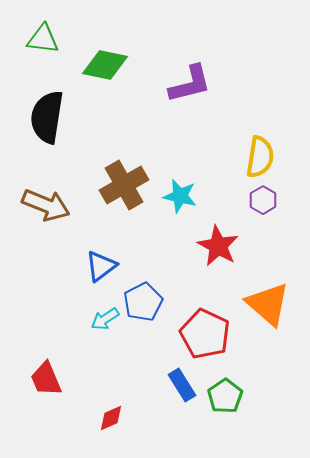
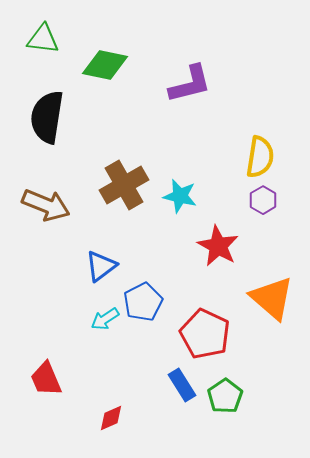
orange triangle: moved 4 px right, 6 px up
